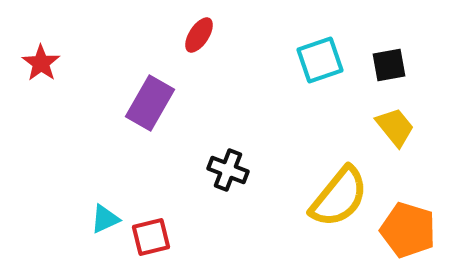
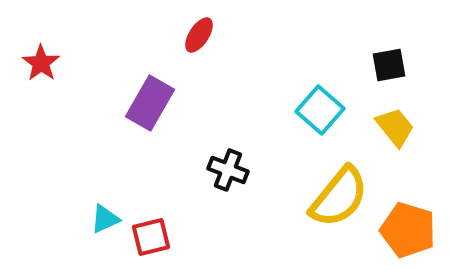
cyan square: moved 50 px down; rotated 30 degrees counterclockwise
